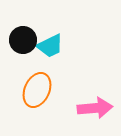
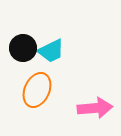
black circle: moved 8 px down
cyan trapezoid: moved 1 px right, 5 px down
